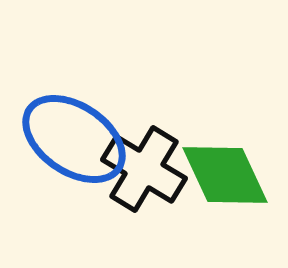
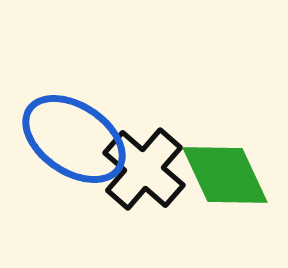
black cross: rotated 10 degrees clockwise
